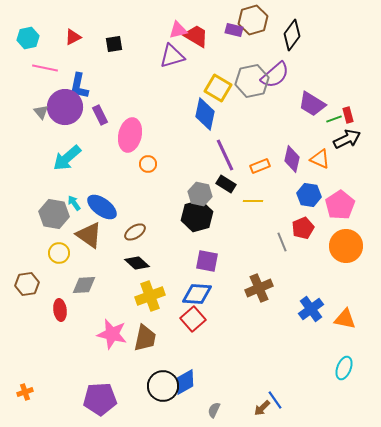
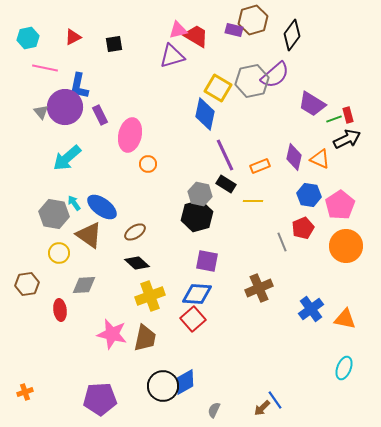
purple diamond at (292, 159): moved 2 px right, 2 px up
